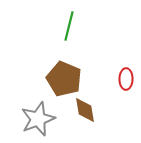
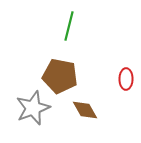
brown pentagon: moved 4 px left, 3 px up; rotated 12 degrees counterclockwise
brown diamond: rotated 20 degrees counterclockwise
gray star: moved 5 px left, 11 px up
